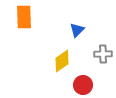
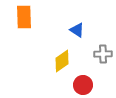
blue triangle: rotated 42 degrees counterclockwise
